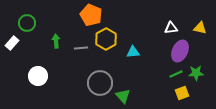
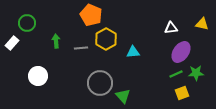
yellow triangle: moved 2 px right, 4 px up
purple ellipse: moved 1 px right, 1 px down; rotated 10 degrees clockwise
